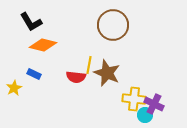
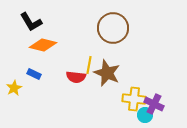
brown circle: moved 3 px down
